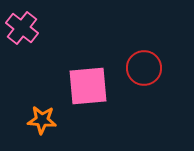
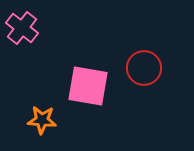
pink square: rotated 15 degrees clockwise
